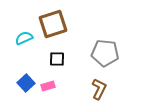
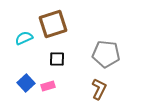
gray pentagon: moved 1 px right, 1 px down
